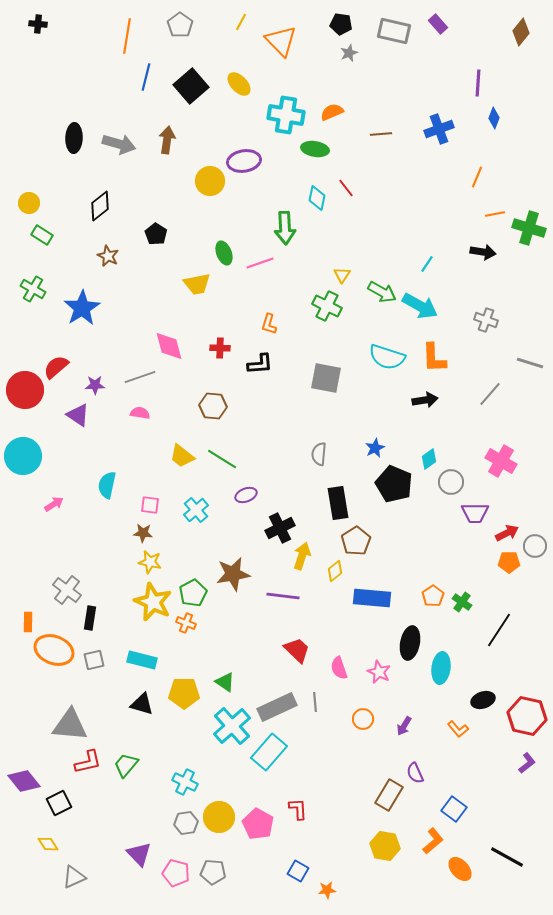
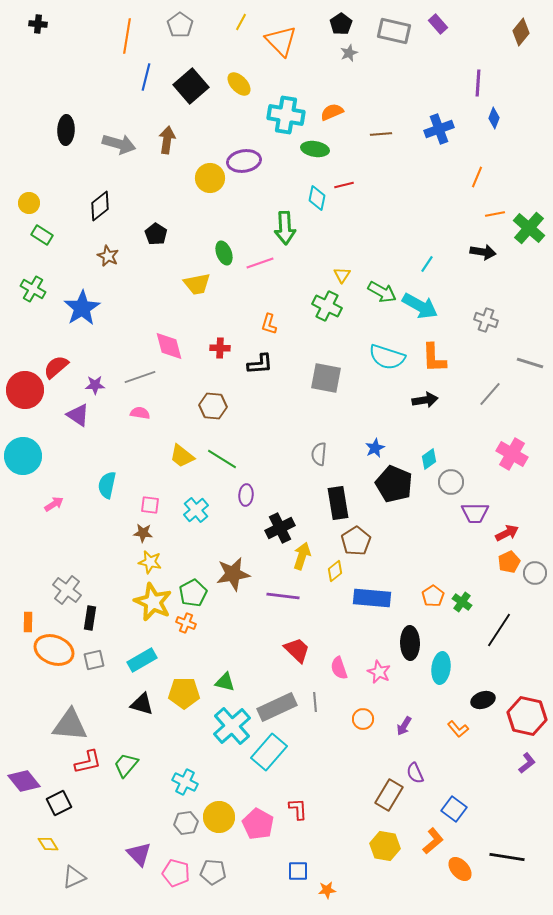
black pentagon at (341, 24): rotated 30 degrees clockwise
black ellipse at (74, 138): moved 8 px left, 8 px up
yellow circle at (210, 181): moved 3 px up
red line at (346, 188): moved 2 px left, 3 px up; rotated 66 degrees counterclockwise
green cross at (529, 228): rotated 24 degrees clockwise
pink cross at (501, 461): moved 11 px right, 7 px up
purple ellipse at (246, 495): rotated 65 degrees counterclockwise
gray circle at (535, 546): moved 27 px down
orange pentagon at (509, 562): rotated 25 degrees counterclockwise
black ellipse at (410, 643): rotated 12 degrees counterclockwise
cyan rectangle at (142, 660): rotated 44 degrees counterclockwise
green triangle at (225, 682): rotated 20 degrees counterclockwise
black line at (507, 857): rotated 20 degrees counterclockwise
blue square at (298, 871): rotated 30 degrees counterclockwise
